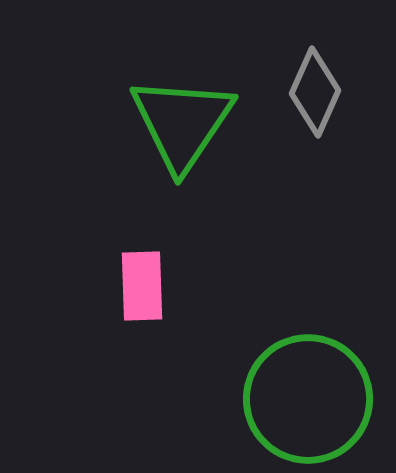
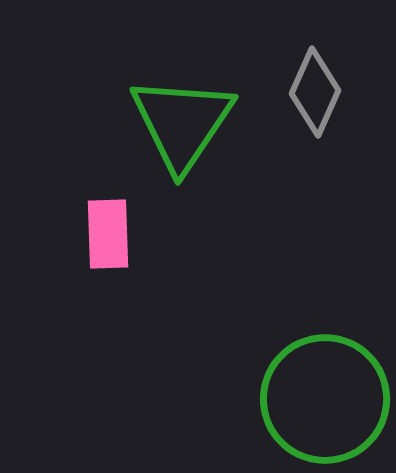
pink rectangle: moved 34 px left, 52 px up
green circle: moved 17 px right
